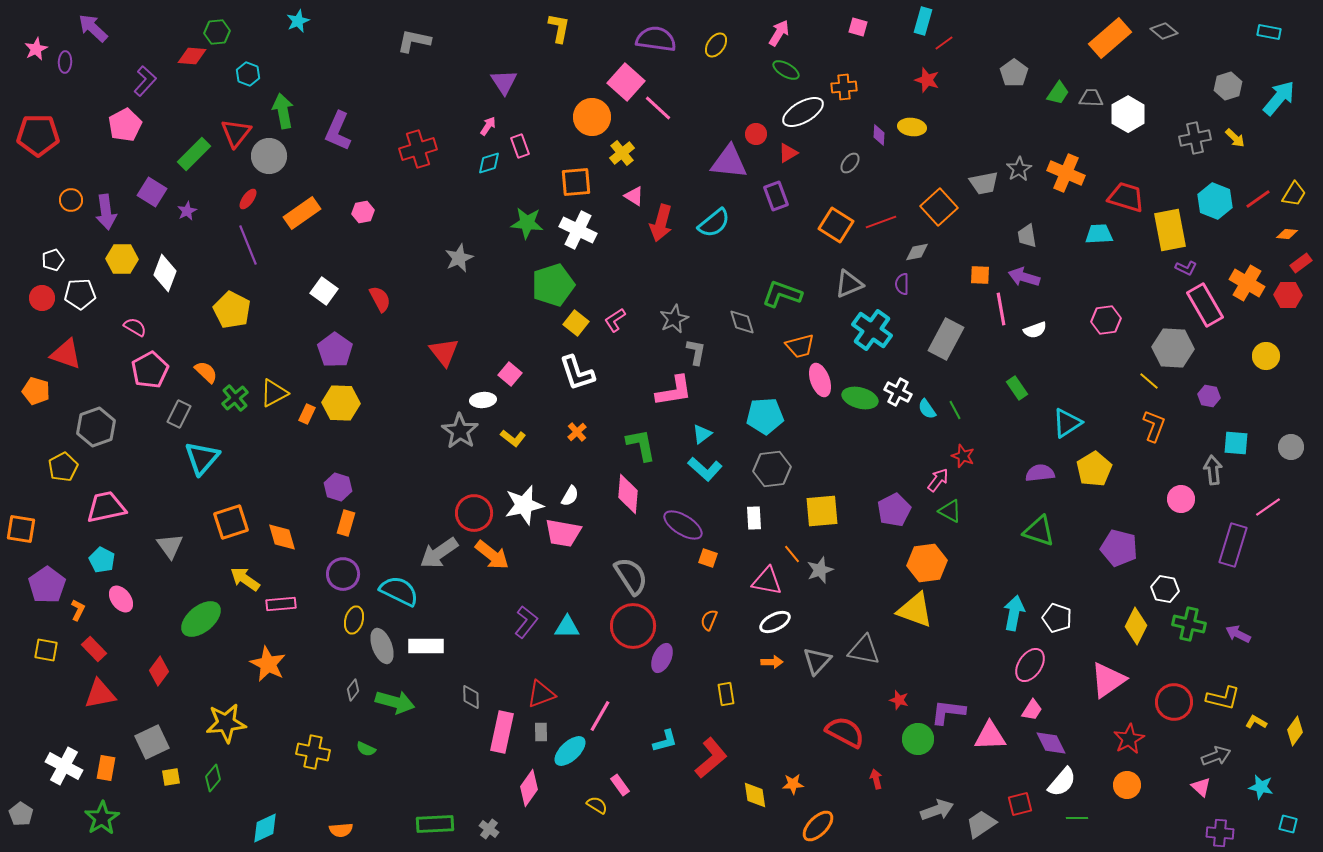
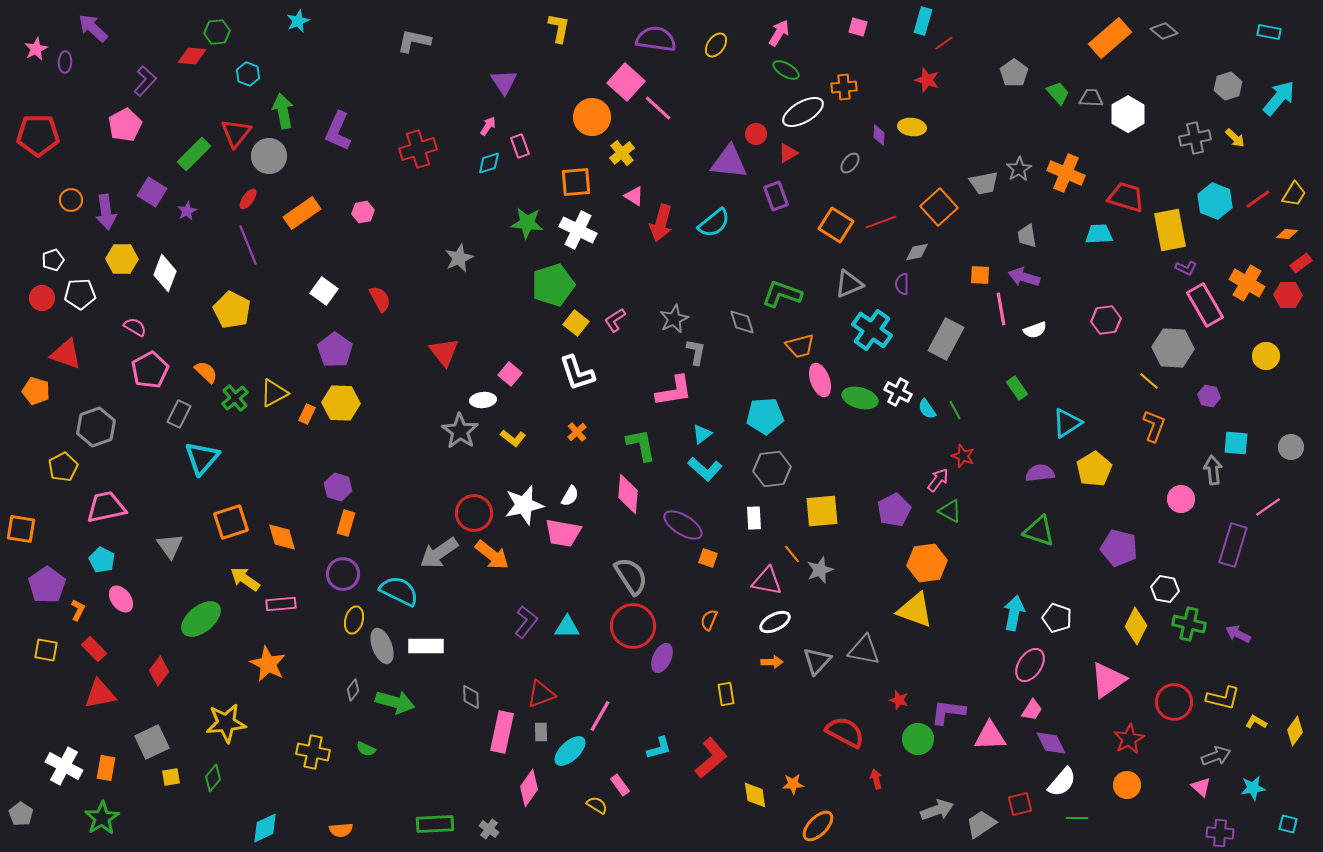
green trapezoid at (1058, 93): rotated 75 degrees counterclockwise
cyan L-shape at (665, 741): moved 6 px left, 7 px down
cyan star at (1261, 787): moved 8 px left, 1 px down; rotated 20 degrees counterclockwise
